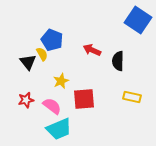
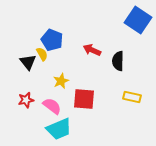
red square: rotated 10 degrees clockwise
